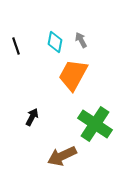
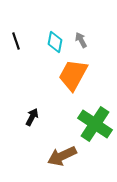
black line: moved 5 px up
